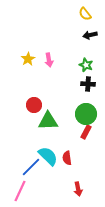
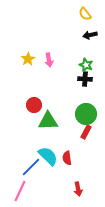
black cross: moved 3 px left, 5 px up
